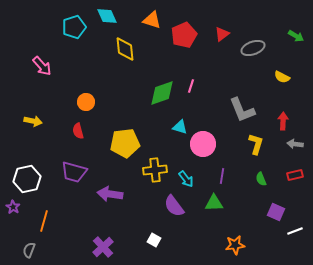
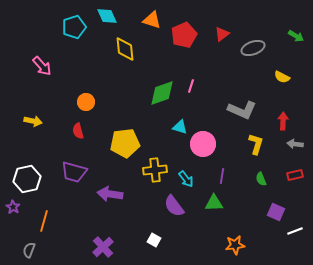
gray L-shape: rotated 44 degrees counterclockwise
